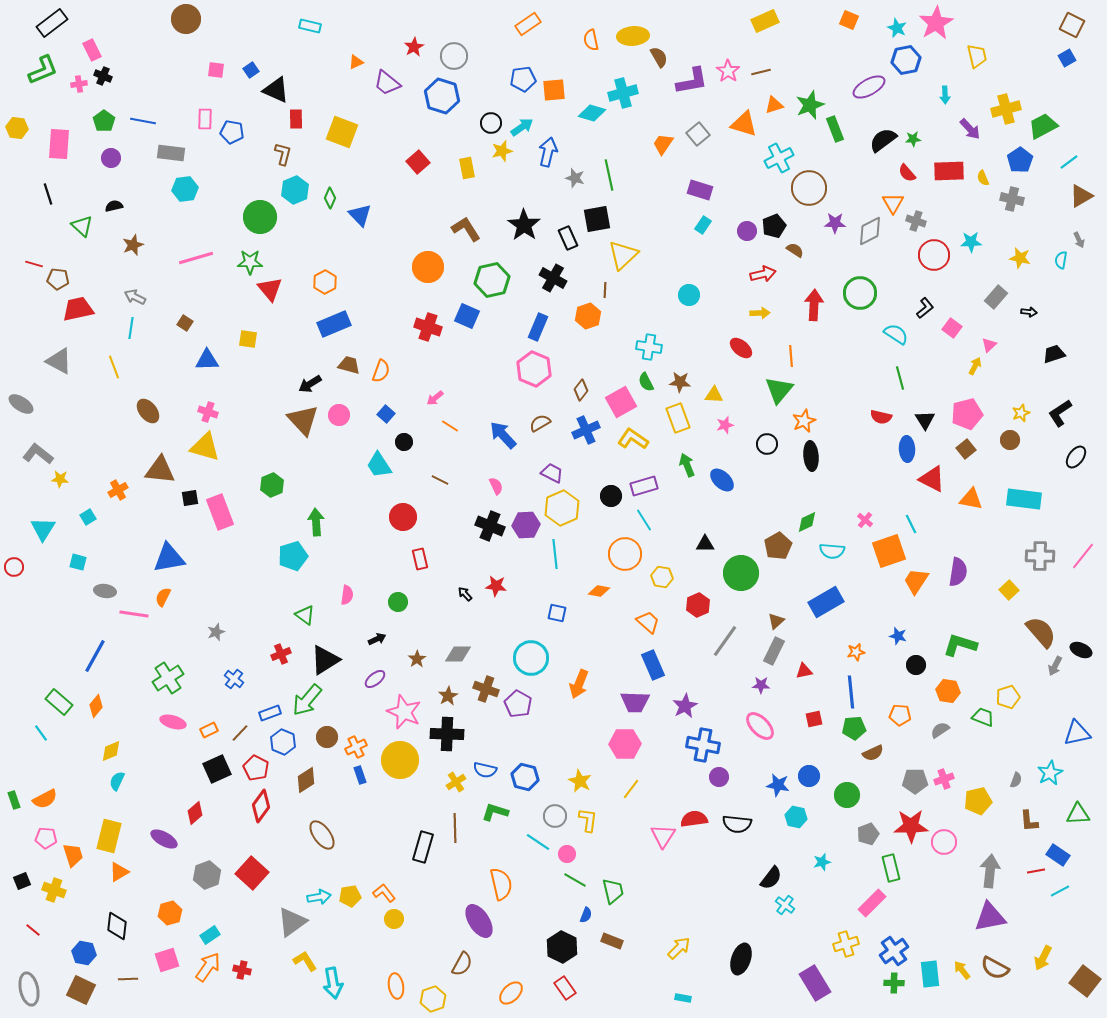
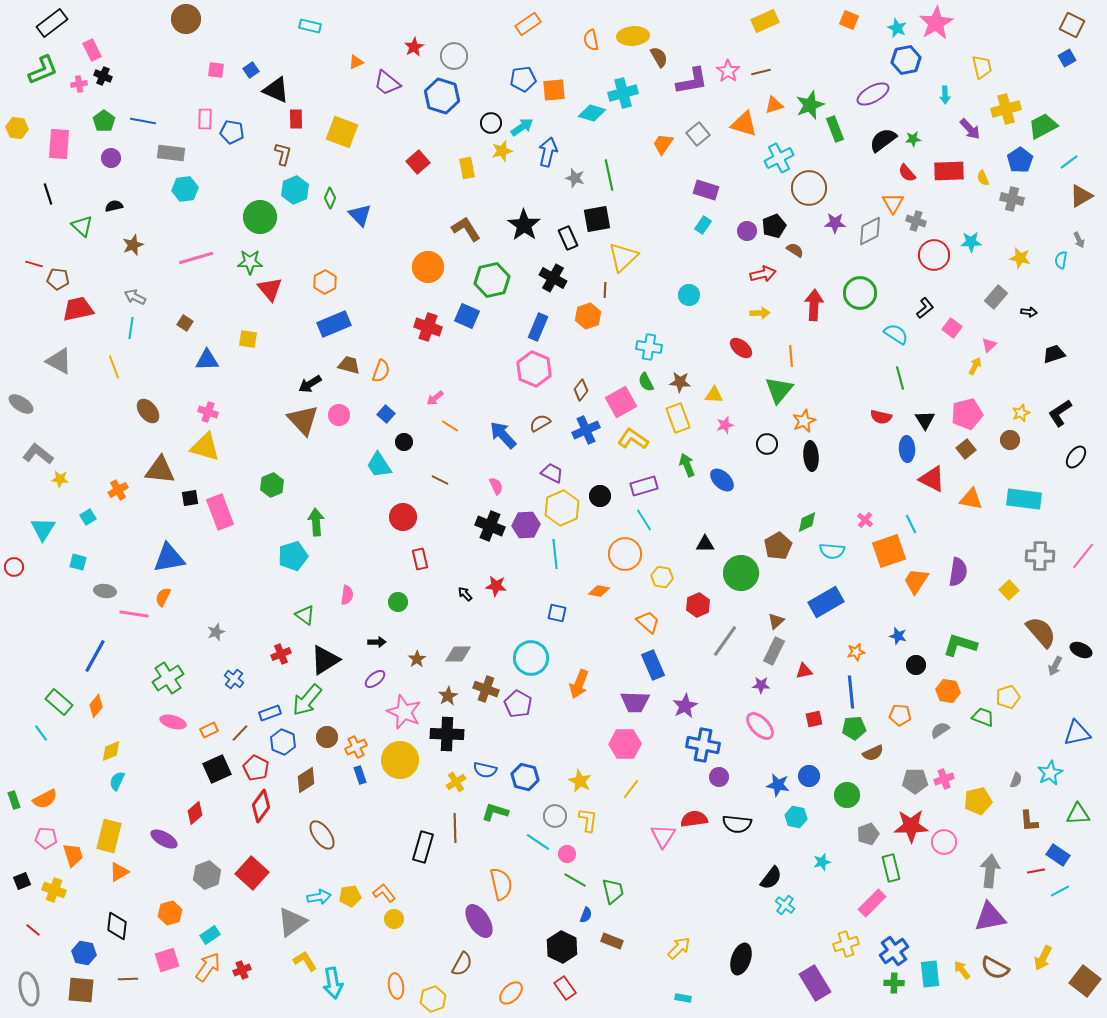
yellow trapezoid at (977, 56): moved 5 px right, 11 px down
purple ellipse at (869, 87): moved 4 px right, 7 px down
purple rectangle at (700, 190): moved 6 px right
yellow triangle at (623, 255): moved 2 px down
black circle at (611, 496): moved 11 px left
black arrow at (377, 639): moved 3 px down; rotated 24 degrees clockwise
red cross at (242, 970): rotated 36 degrees counterclockwise
brown square at (81, 990): rotated 20 degrees counterclockwise
